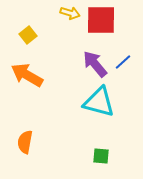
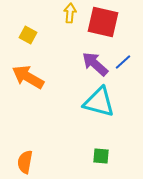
yellow arrow: rotated 102 degrees counterclockwise
red square: moved 2 px right, 2 px down; rotated 12 degrees clockwise
yellow square: rotated 24 degrees counterclockwise
purple arrow: rotated 8 degrees counterclockwise
orange arrow: moved 1 px right, 2 px down
orange semicircle: moved 20 px down
